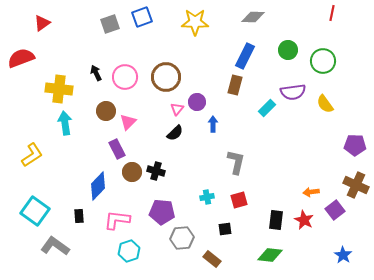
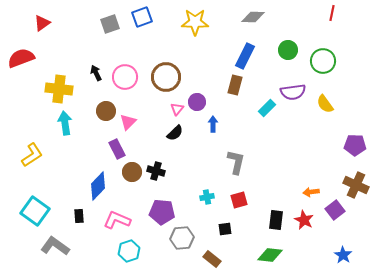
pink L-shape at (117, 220): rotated 16 degrees clockwise
